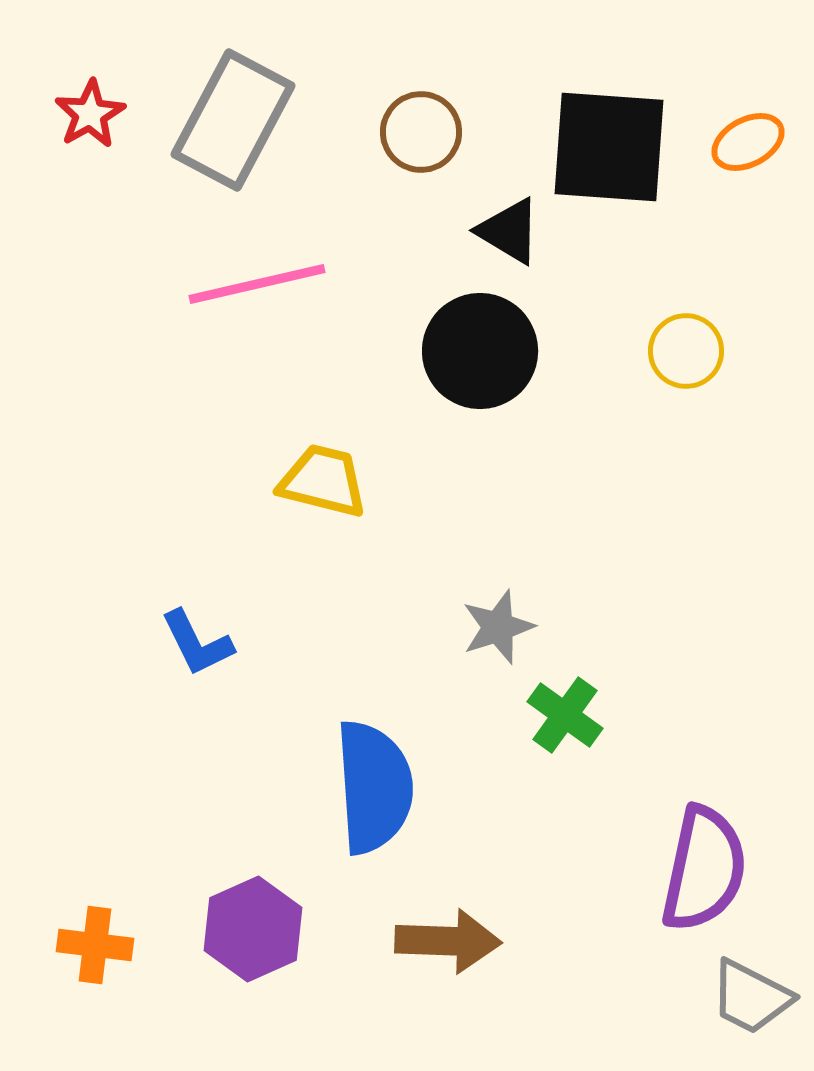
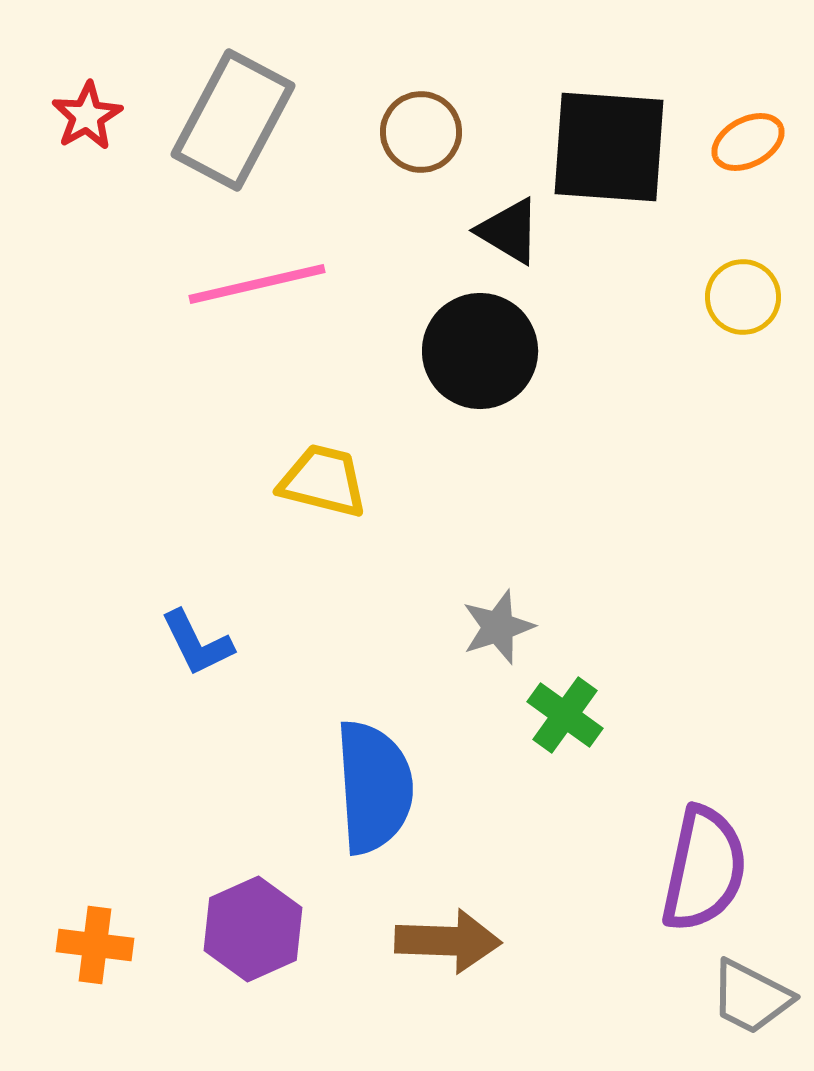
red star: moved 3 px left, 2 px down
yellow circle: moved 57 px right, 54 px up
